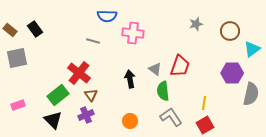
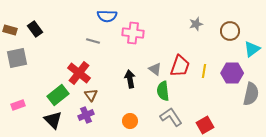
brown rectangle: rotated 24 degrees counterclockwise
yellow line: moved 32 px up
